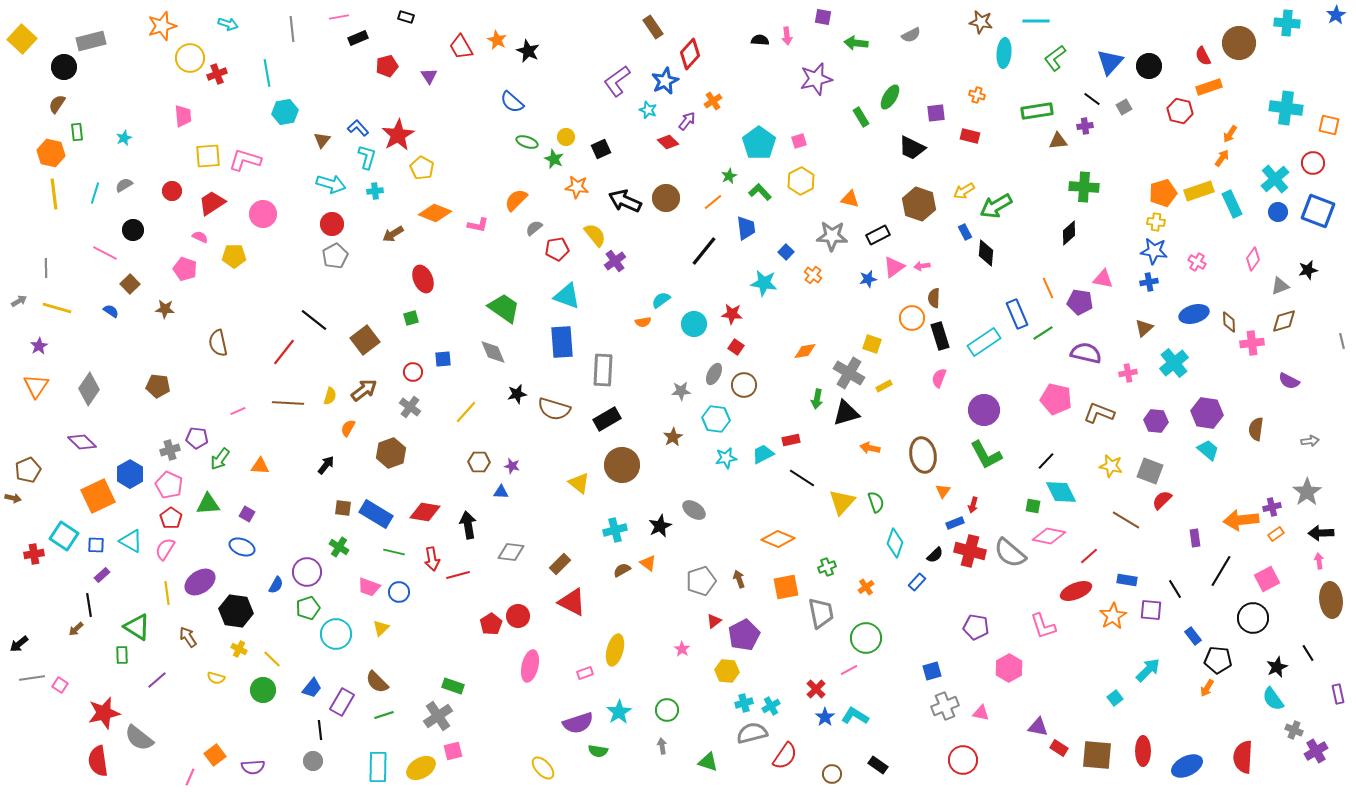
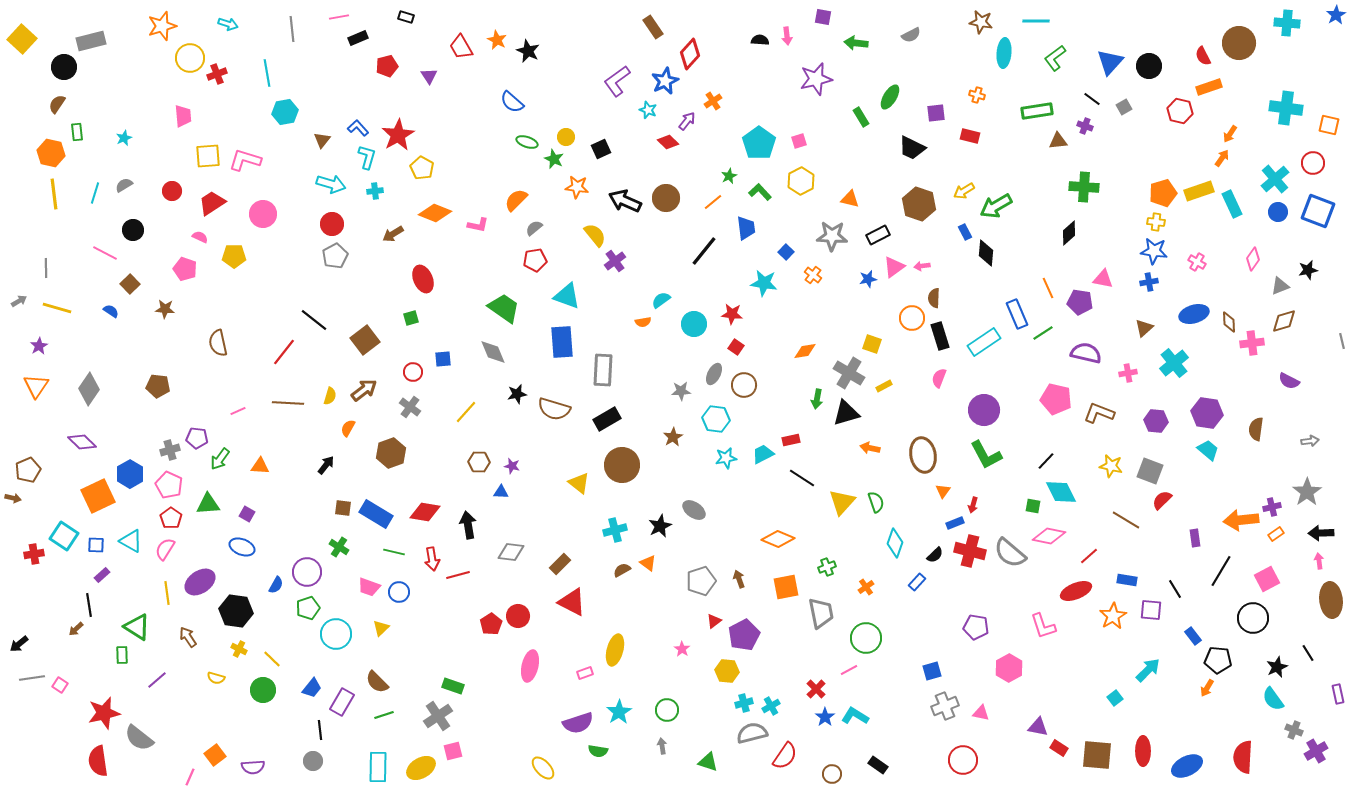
purple cross at (1085, 126): rotated 28 degrees clockwise
red pentagon at (557, 249): moved 22 px left, 11 px down
